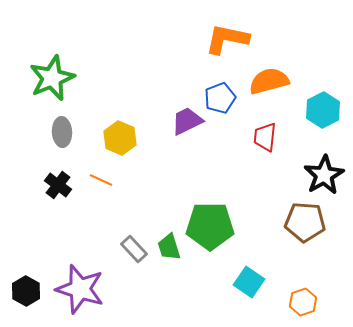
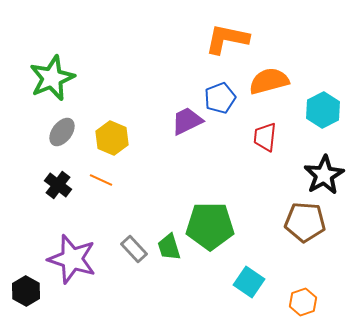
gray ellipse: rotated 40 degrees clockwise
yellow hexagon: moved 8 px left
purple star: moved 8 px left, 30 px up
